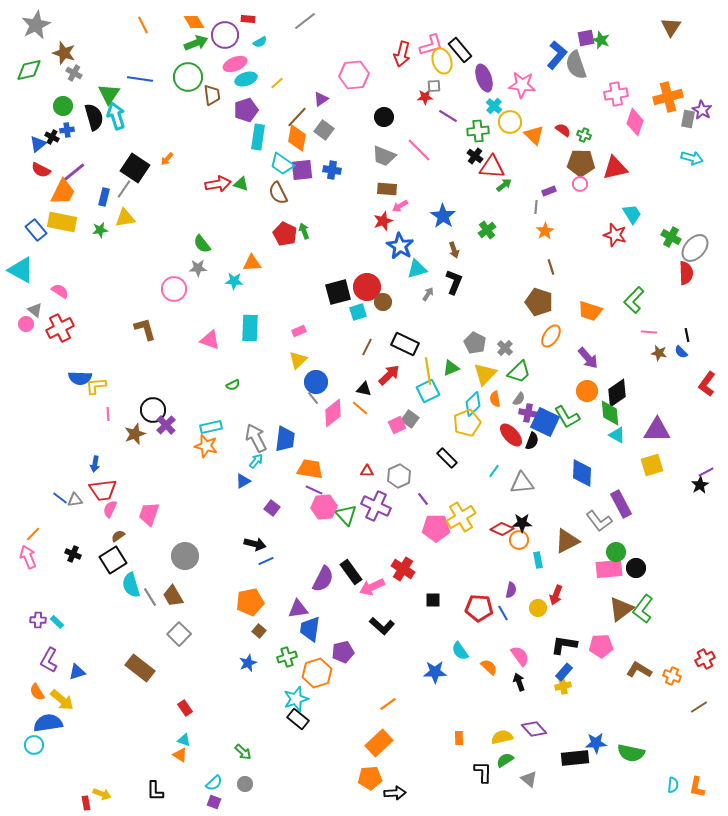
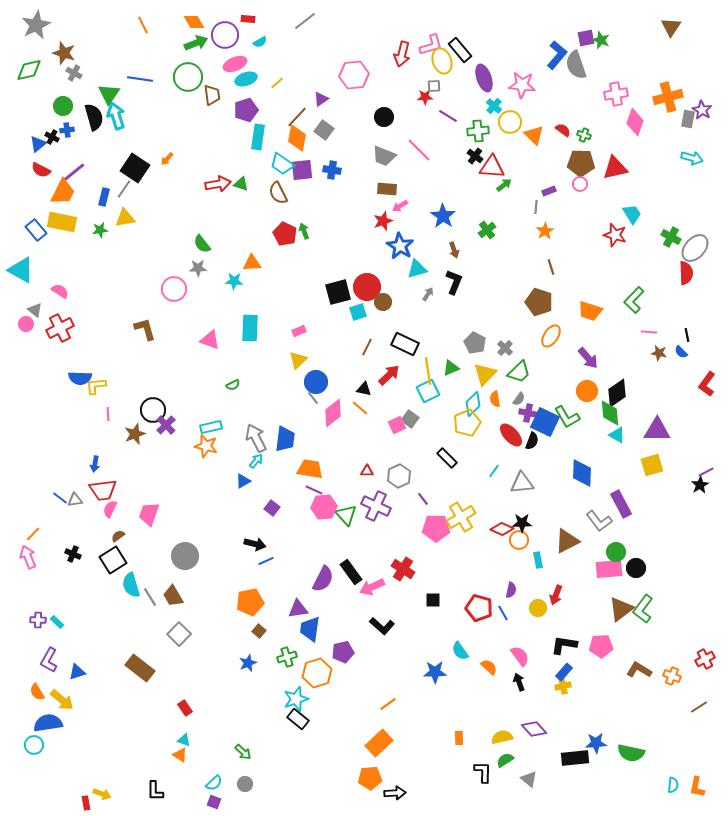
red pentagon at (479, 608): rotated 12 degrees clockwise
